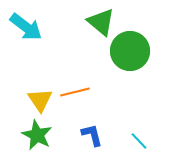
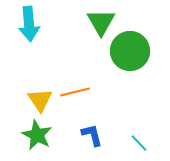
green triangle: rotated 20 degrees clockwise
cyan arrow: moved 3 px right, 3 px up; rotated 48 degrees clockwise
cyan line: moved 2 px down
